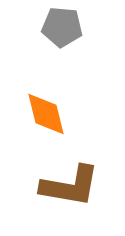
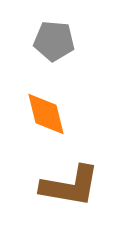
gray pentagon: moved 8 px left, 14 px down
